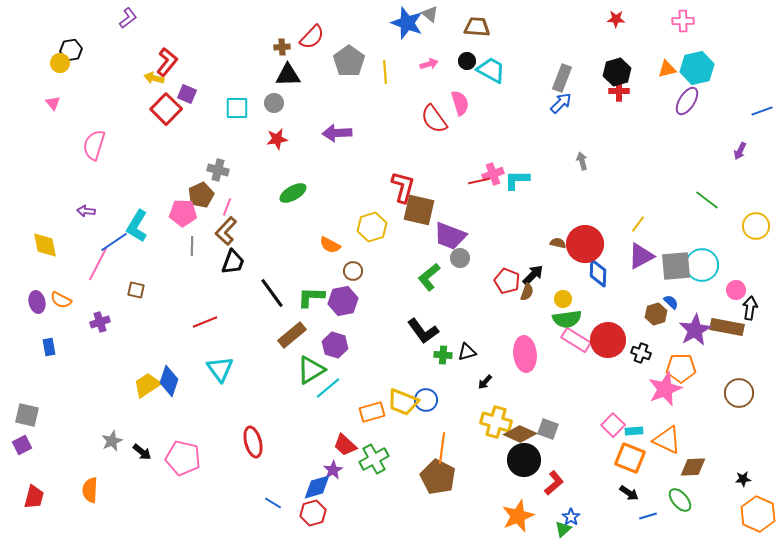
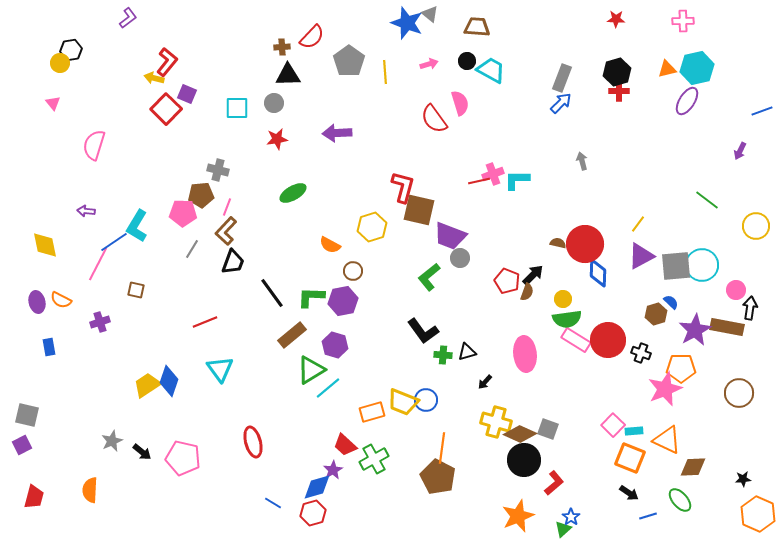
brown pentagon at (201, 195): rotated 20 degrees clockwise
gray line at (192, 246): moved 3 px down; rotated 30 degrees clockwise
